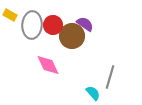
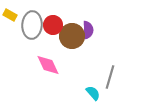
purple semicircle: moved 3 px right, 6 px down; rotated 54 degrees clockwise
